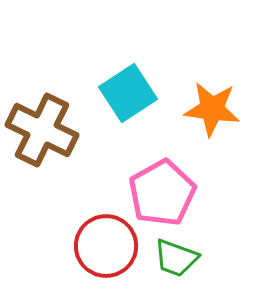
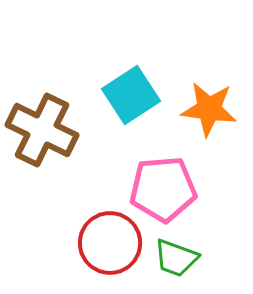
cyan square: moved 3 px right, 2 px down
orange star: moved 3 px left
pink pentagon: moved 1 px right, 4 px up; rotated 24 degrees clockwise
red circle: moved 4 px right, 3 px up
